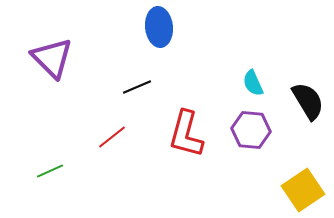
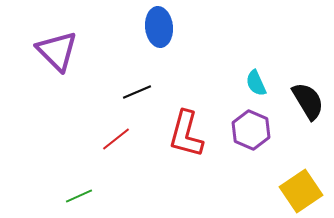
purple triangle: moved 5 px right, 7 px up
cyan semicircle: moved 3 px right
black line: moved 5 px down
purple hexagon: rotated 18 degrees clockwise
red line: moved 4 px right, 2 px down
green line: moved 29 px right, 25 px down
yellow square: moved 2 px left, 1 px down
